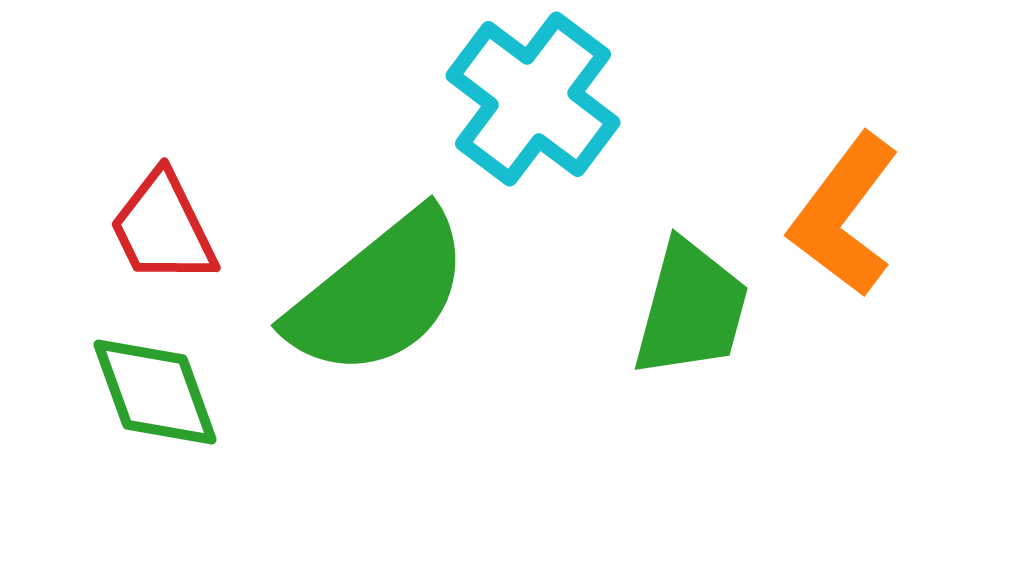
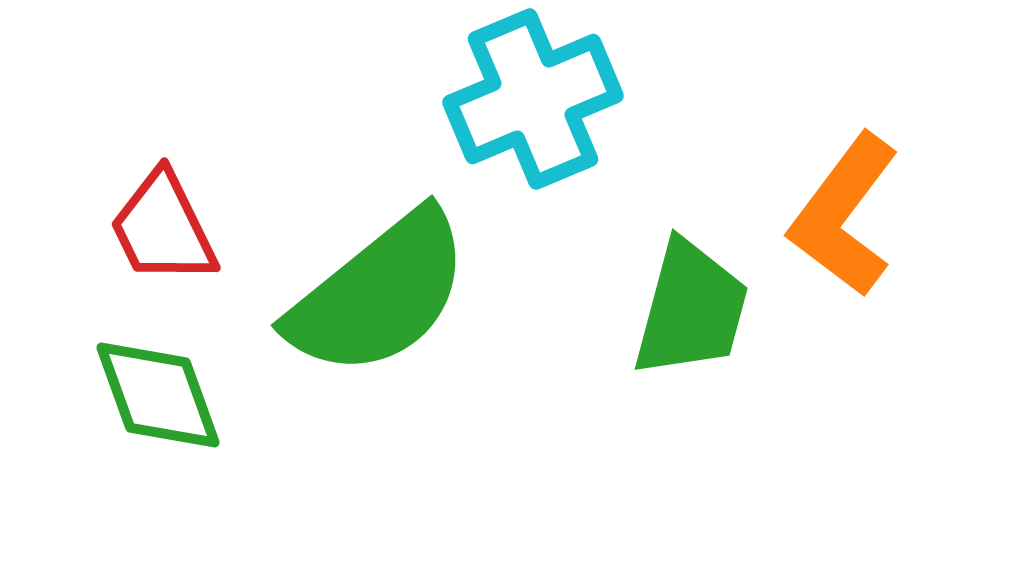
cyan cross: rotated 30 degrees clockwise
green diamond: moved 3 px right, 3 px down
